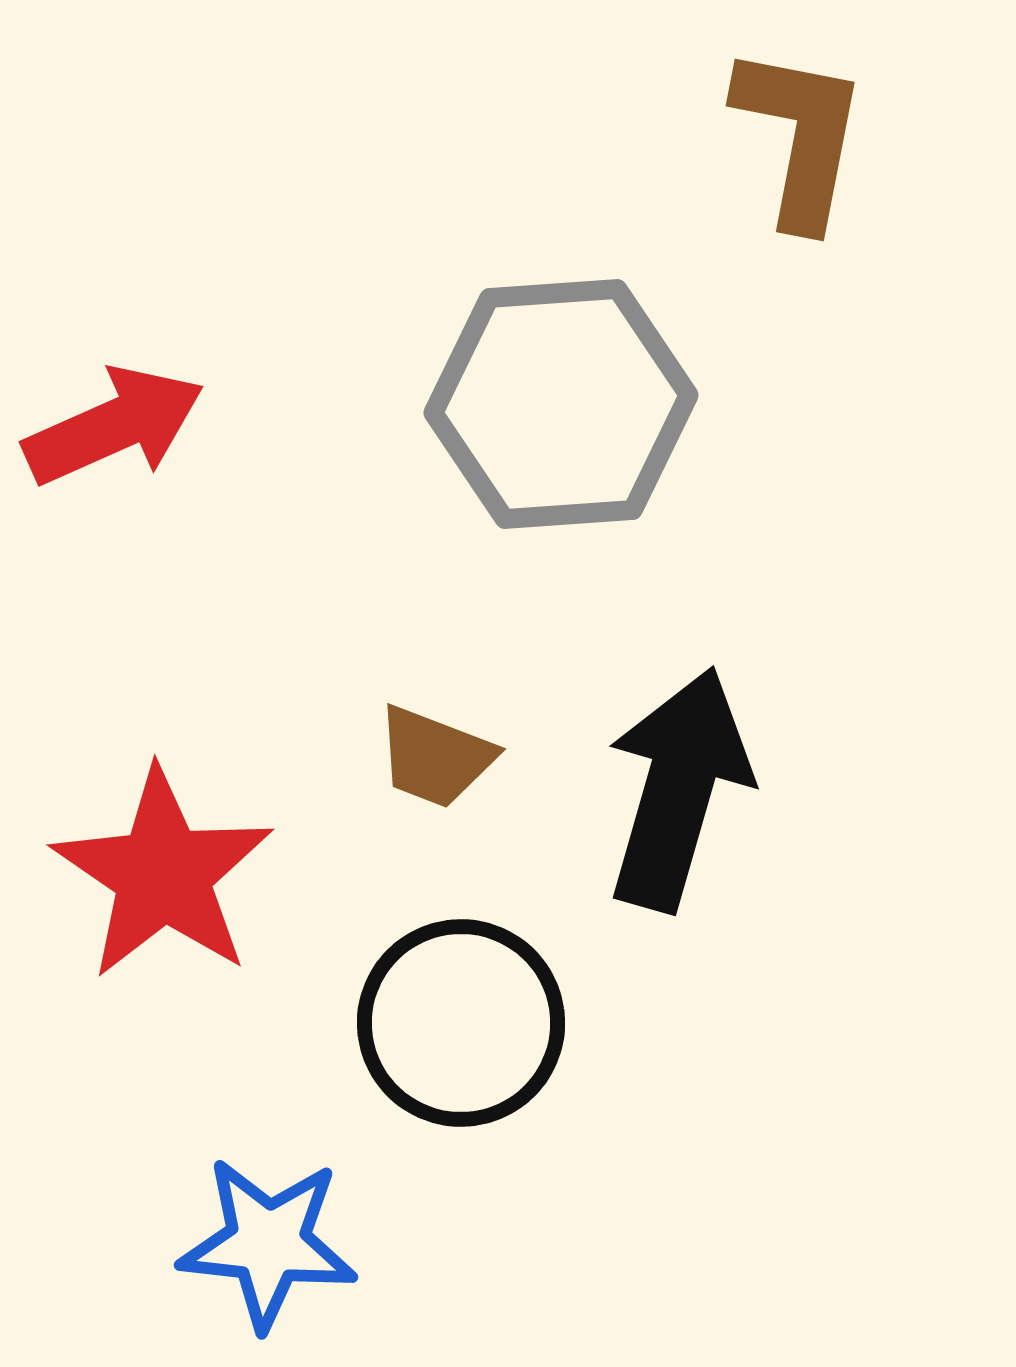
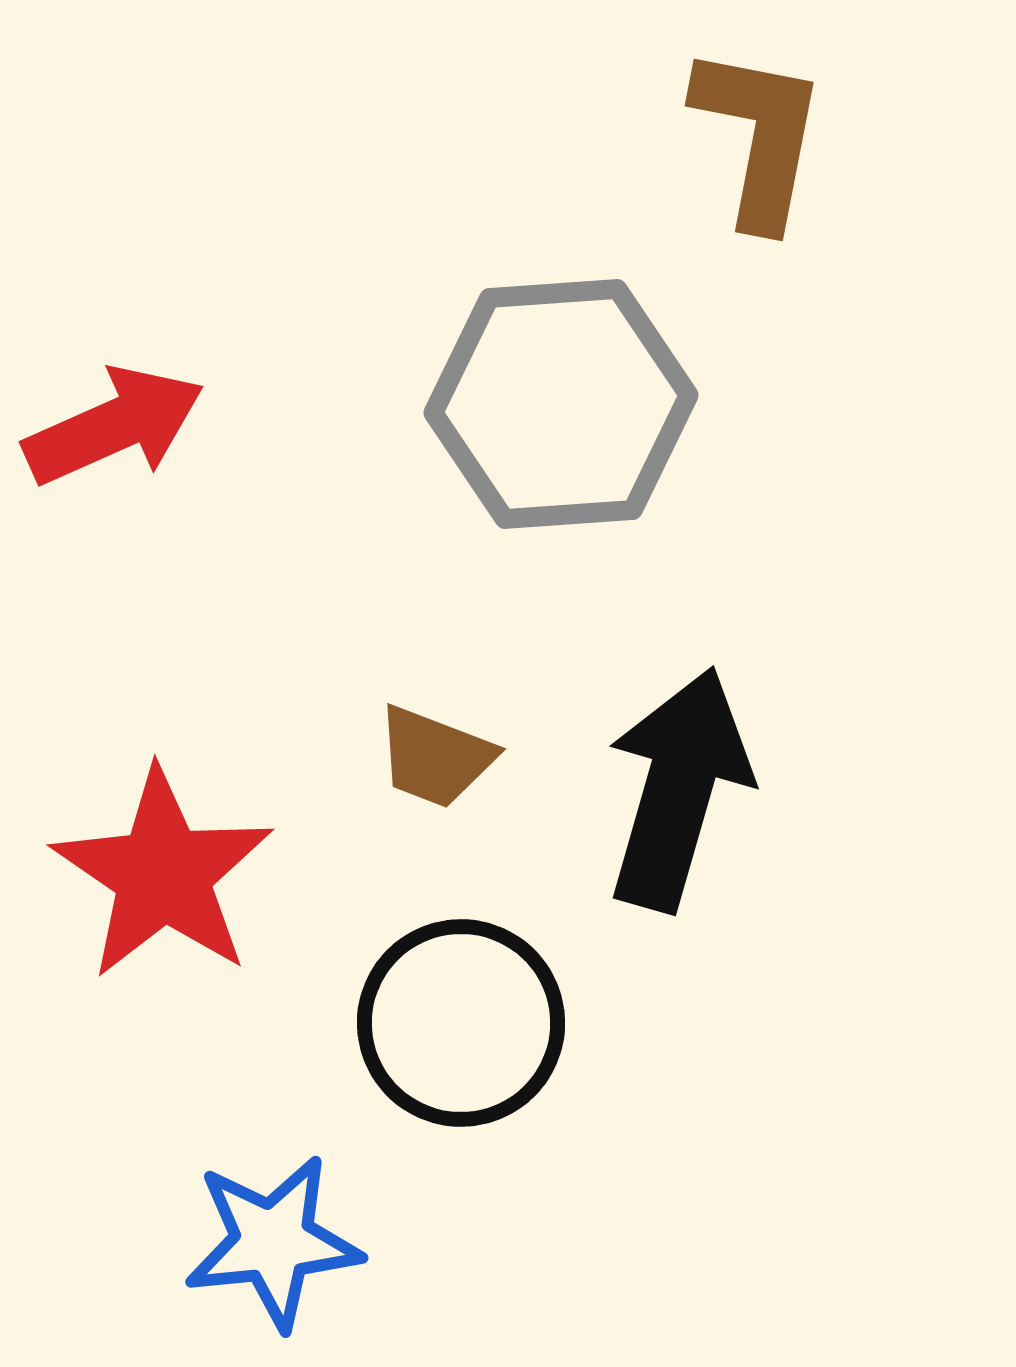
brown L-shape: moved 41 px left
blue star: moved 5 px right, 1 px up; rotated 12 degrees counterclockwise
